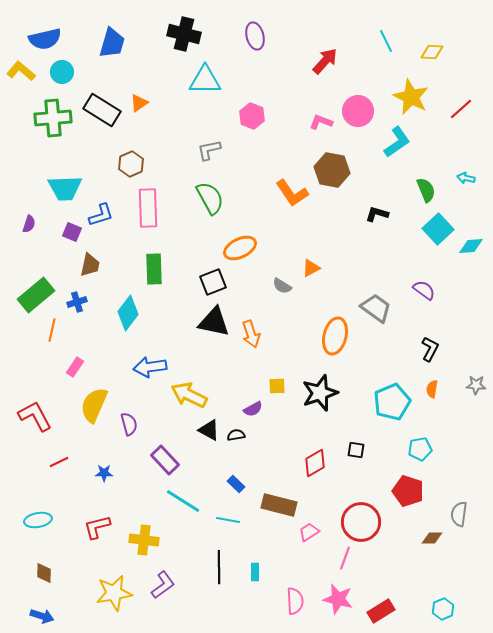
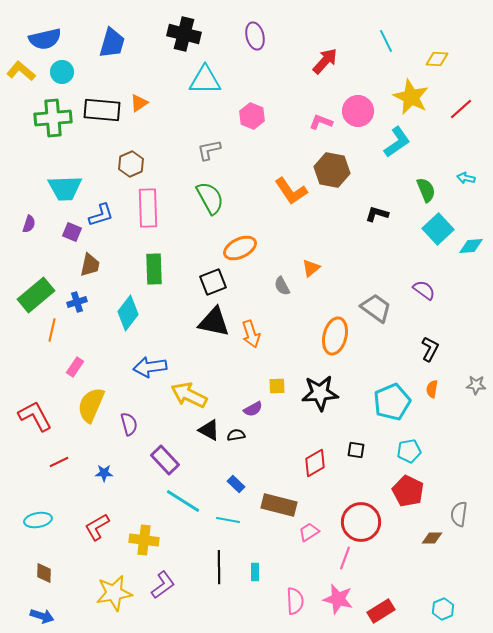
yellow diamond at (432, 52): moved 5 px right, 7 px down
black rectangle at (102, 110): rotated 27 degrees counterclockwise
orange L-shape at (292, 193): moved 1 px left, 2 px up
orange triangle at (311, 268): rotated 12 degrees counterclockwise
gray semicircle at (282, 286): rotated 30 degrees clockwise
black star at (320, 393): rotated 15 degrees clockwise
yellow semicircle at (94, 405): moved 3 px left
cyan pentagon at (420, 449): moved 11 px left, 2 px down
red pentagon at (408, 491): rotated 8 degrees clockwise
red L-shape at (97, 527): rotated 16 degrees counterclockwise
